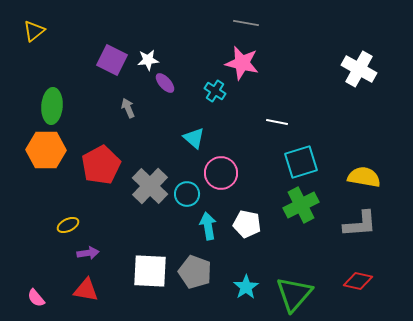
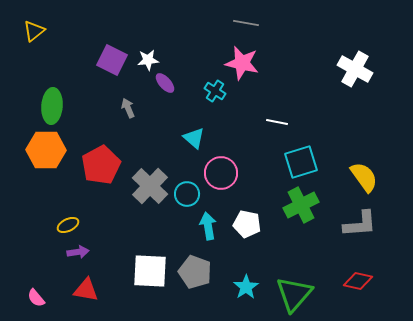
white cross: moved 4 px left
yellow semicircle: rotated 44 degrees clockwise
purple arrow: moved 10 px left, 1 px up
